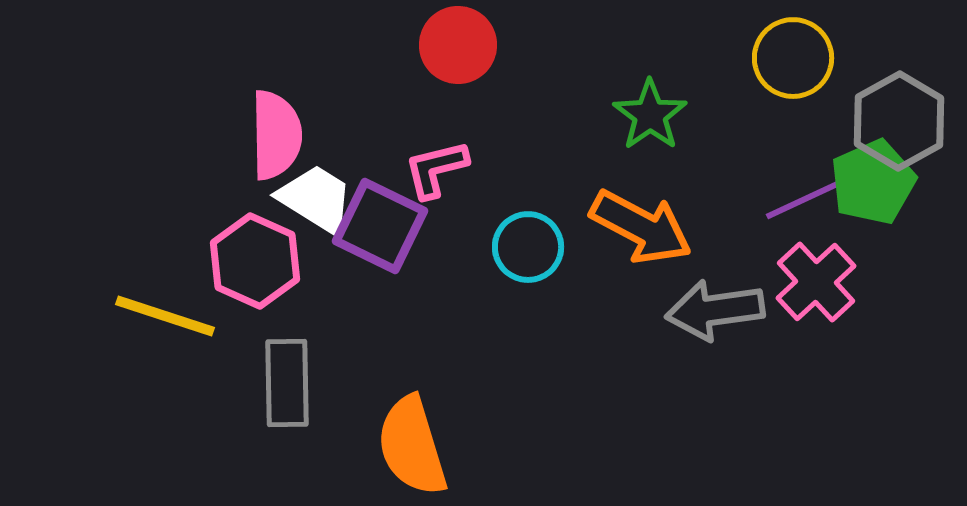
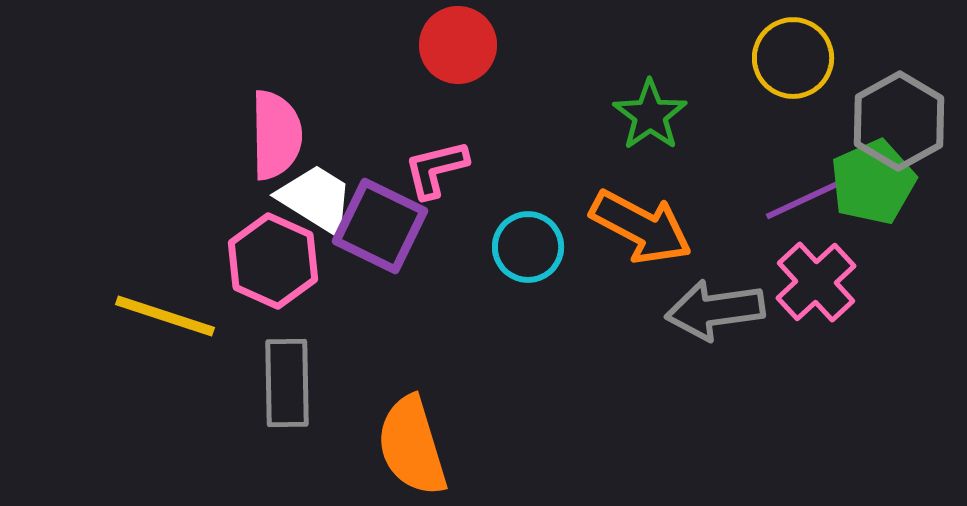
pink hexagon: moved 18 px right
